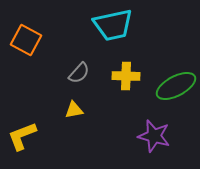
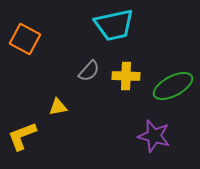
cyan trapezoid: moved 1 px right
orange square: moved 1 px left, 1 px up
gray semicircle: moved 10 px right, 2 px up
green ellipse: moved 3 px left
yellow triangle: moved 16 px left, 3 px up
